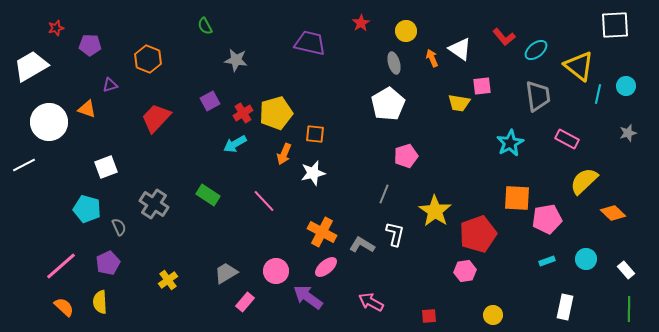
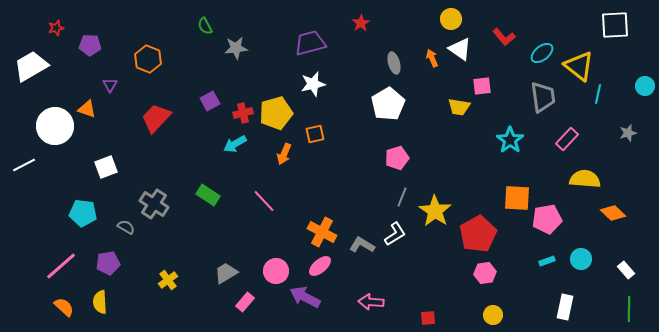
yellow circle at (406, 31): moved 45 px right, 12 px up
purple trapezoid at (310, 43): rotated 28 degrees counterclockwise
cyan ellipse at (536, 50): moved 6 px right, 3 px down
gray star at (236, 60): moved 12 px up; rotated 15 degrees counterclockwise
purple triangle at (110, 85): rotated 42 degrees counterclockwise
cyan circle at (626, 86): moved 19 px right
gray trapezoid at (538, 96): moved 5 px right, 1 px down
yellow trapezoid at (459, 103): moved 4 px down
red cross at (243, 113): rotated 18 degrees clockwise
white circle at (49, 122): moved 6 px right, 4 px down
orange square at (315, 134): rotated 18 degrees counterclockwise
pink rectangle at (567, 139): rotated 75 degrees counterclockwise
cyan star at (510, 143): moved 3 px up; rotated 8 degrees counterclockwise
pink pentagon at (406, 156): moved 9 px left, 2 px down
white star at (313, 173): moved 89 px up
yellow semicircle at (584, 181): moved 1 px right, 2 px up; rotated 48 degrees clockwise
gray line at (384, 194): moved 18 px right, 3 px down
cyan pentagon at (87, 209): moved 4 px left, 4 px down; rotated 8 degrees counterclockwise
gray semicircle at (119, 227): moved 7 px right; rotated 36 degrees counterclockwise
white L-shape at (395, 234): rotated 45 degrees clockwise
red pentagon at (478, 234): rotated 9 degrees counterclockwise
cyan circle at (586, 259): moved 5 px left
purple pentagon at (108, 263): rotated 15 degrees clockwise
pink ellipse at (326, 267): moved 6 px left, 1 px up
pink hexagon at (465, 271): moved 20 px right, 2 px down
purple arrow at (308, 297): moved 3 px left; rotated 8 degrees counterclockwise
pink arrow at (371, 302): rotated 25 degrees counterclockwise
red square at (429, 316): moved 1 px left, 2 px down
